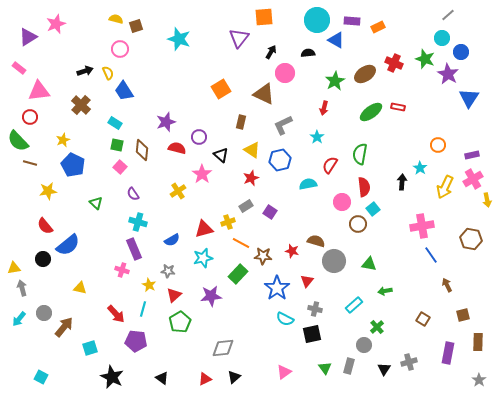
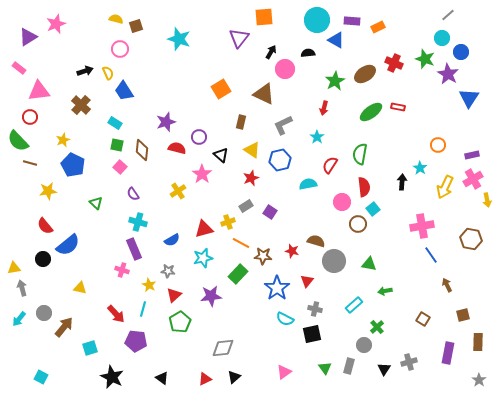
pink circle at (285, 73): moved 4 px up
